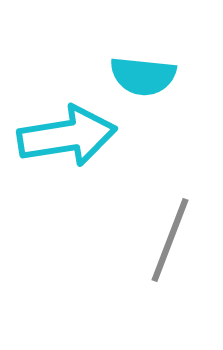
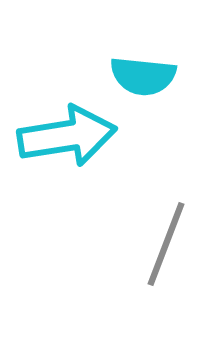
gray line: moved 4 px left, 4 px down
